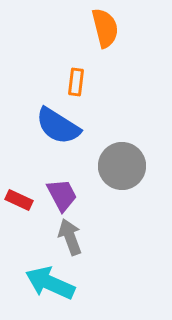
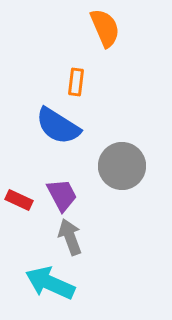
orange semicircle: rotated 9 degrees counterclockwise
